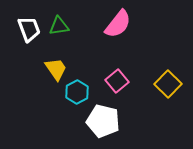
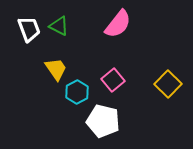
green triangle: rotated 35 degrees clockwise
pink square: moved 4 px left, 1 px up
